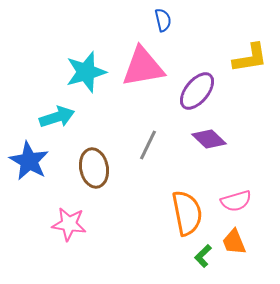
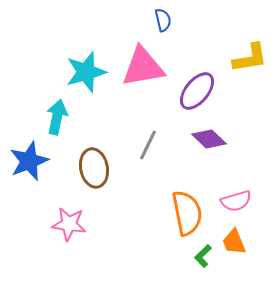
cyan arrow: rotated 60 degrees counterclockwise
blue star: rotated 21 degrees clockwise
